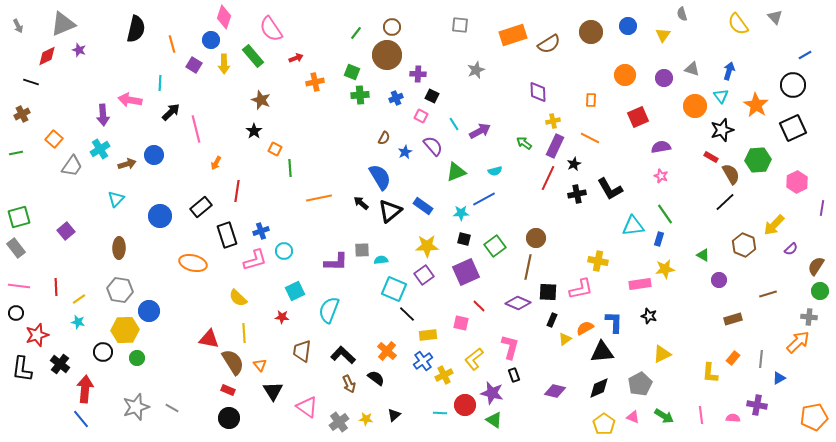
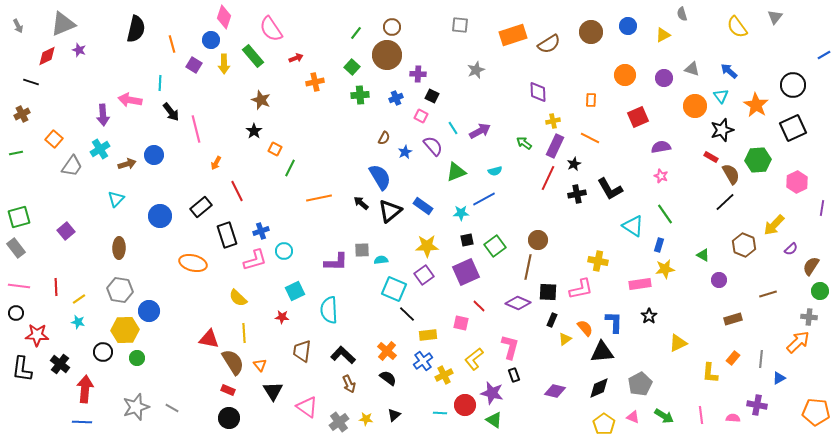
gray triangle at (775, 17): rotated 21 degrees clockwise
yellow semicircle at (738, 24): moved 1 px left, 3 px down
yellow triangle at (663, 35): rotated 28 degrees clockwise
blue line at (805, 55): moved 19 px right
blue arrow at (729, 71): rotated 66 degrees counterclockwise
green square at (352, 72): moved 5 px up; rotated 21 degrees clockwise
black arrow at (171, 112): rotated 96 degrees clockwise
cyan line at (454, 124): moved 1 px left, 4 px down
green line at (290, 168): rotated 30 degrees clockwise
red line at (237, 191): rotated 35 degrees counterclockwise
cyan triangle at (633, 226): rotated 40 degrees clockwise
brown circle at (536, 238): moved 2 px right, 2 px down
black square at (464, 239): moved 3 px right, 1 px down; rotated 24 degrees counterclockwise
blue rectangle at (659, 239): moved 6 px down
brown semicircle at (816, 266): moved 5 px left
cyan semicircle at (329, 310): rotated 24 degrees counterclockwise
black star at (649, 316): rotated 21 degrees clockwise
orange semicircle at (585, 328): rotated 78 degrees clockwise
red star at (37, 335): rotated 20 degrees clockwise
yellow triangle at (662, 354): moved 16 px right, 11 px up
black semicircle at (376, 378): moved 12 px right
orange pentagon at (814, 417): moved 2 px right, 5 px up; rotated 16 degrees clockwise
blue line at (81, 419): moved 1 px right, 3 px down; rotated 48 degrees counterclockwise
